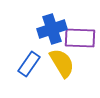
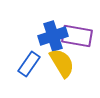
blue cross: moved 1 px right, 7 px down
purple rectangle: moved 3 px left, 2 px up; rotated 8 degrees clockwise
